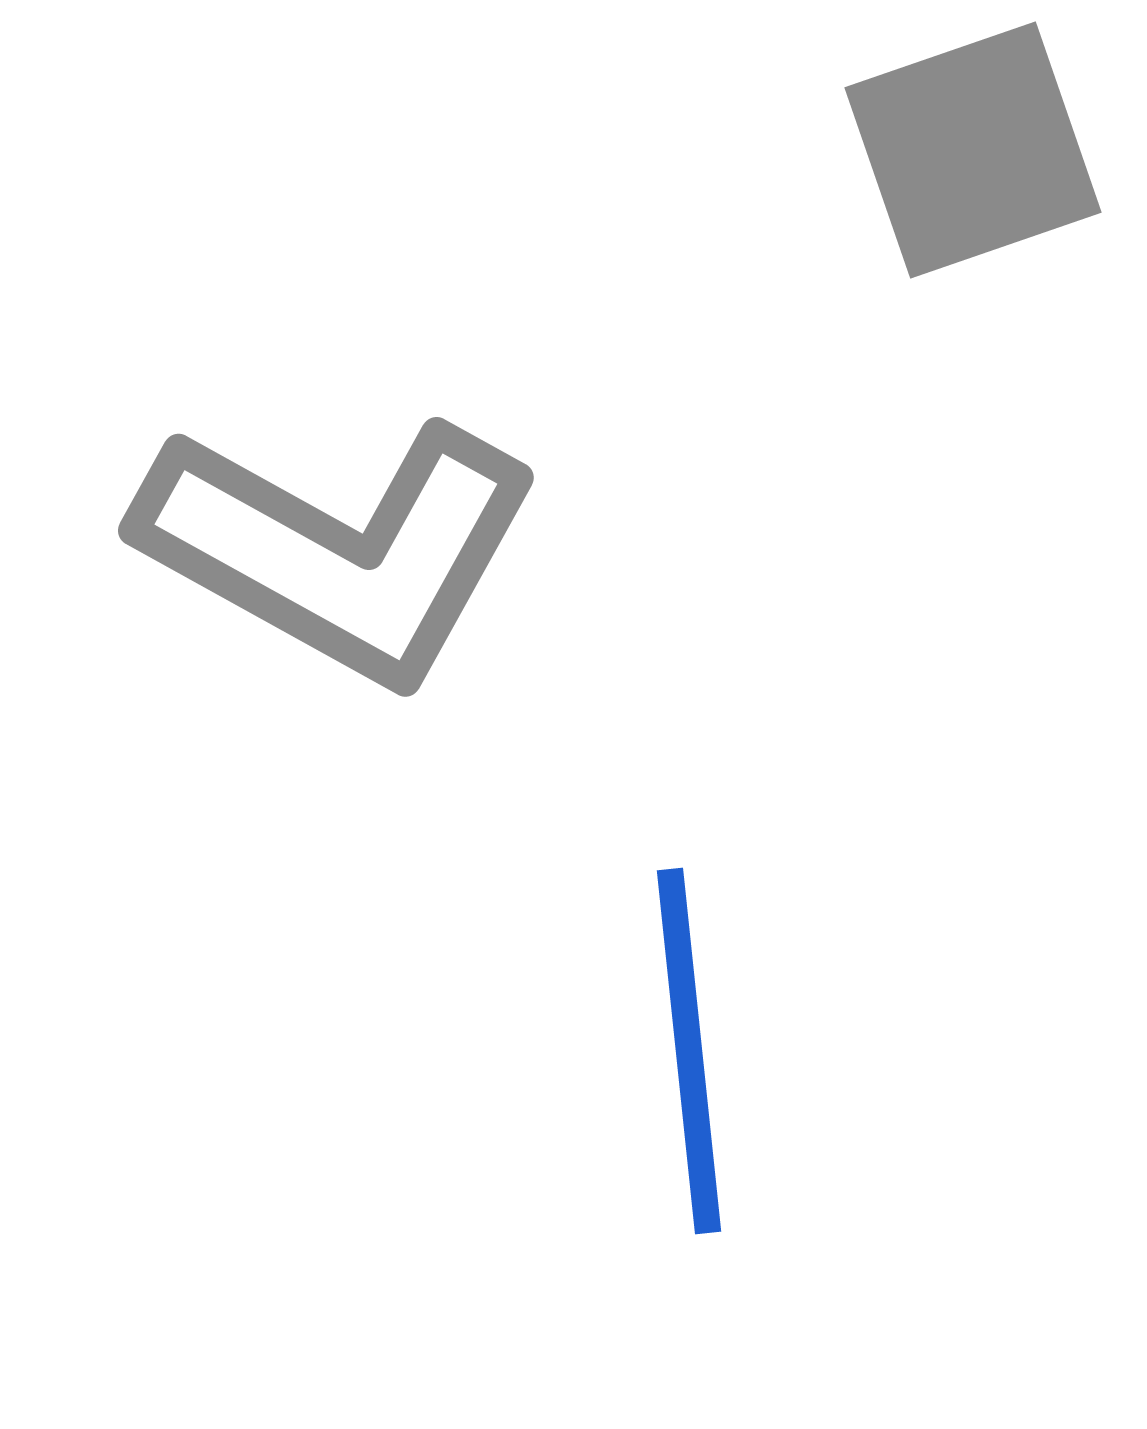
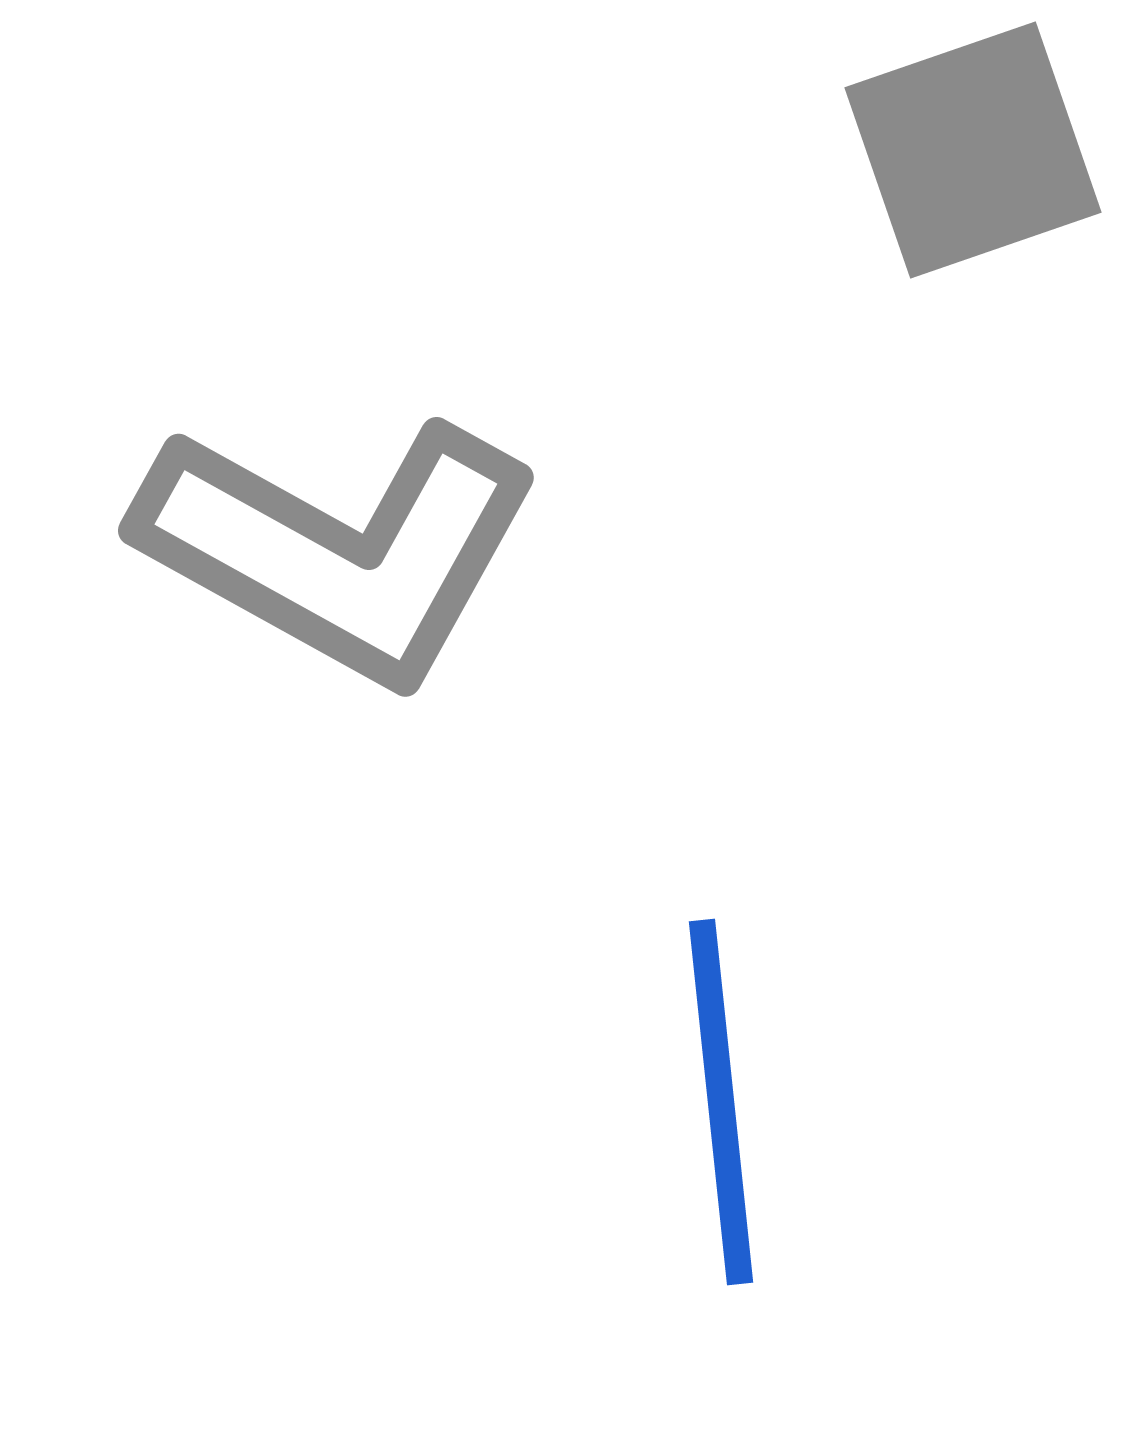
blue line: moved 32 px right, 51 px down
